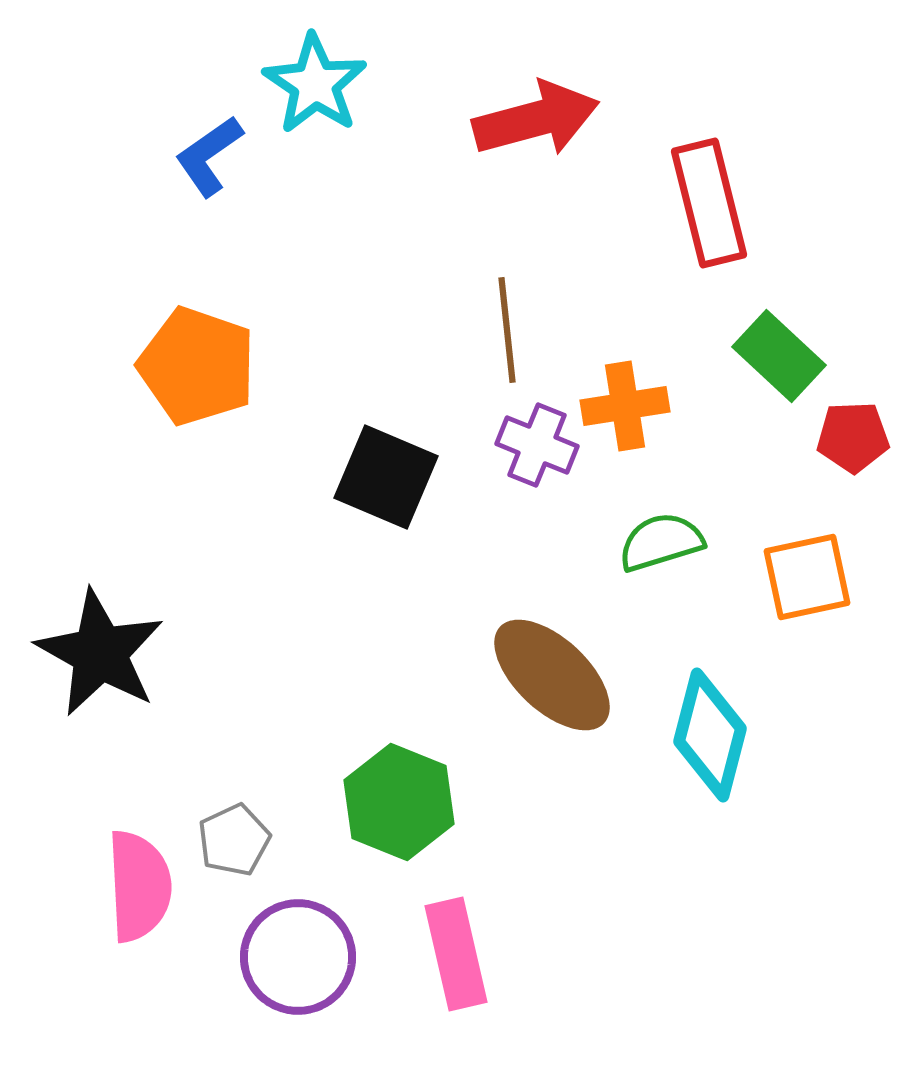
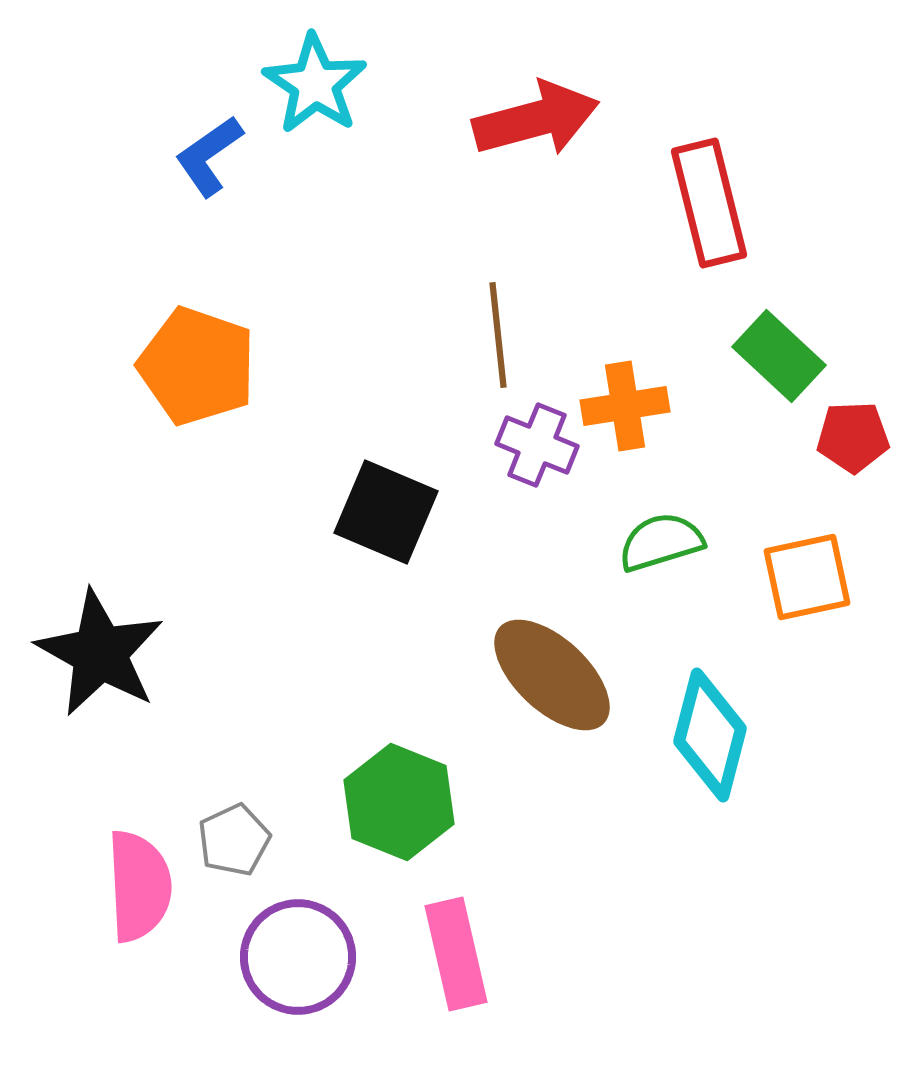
brown line: moved 9 px left, 5 px down
black square: moved 35 px down
